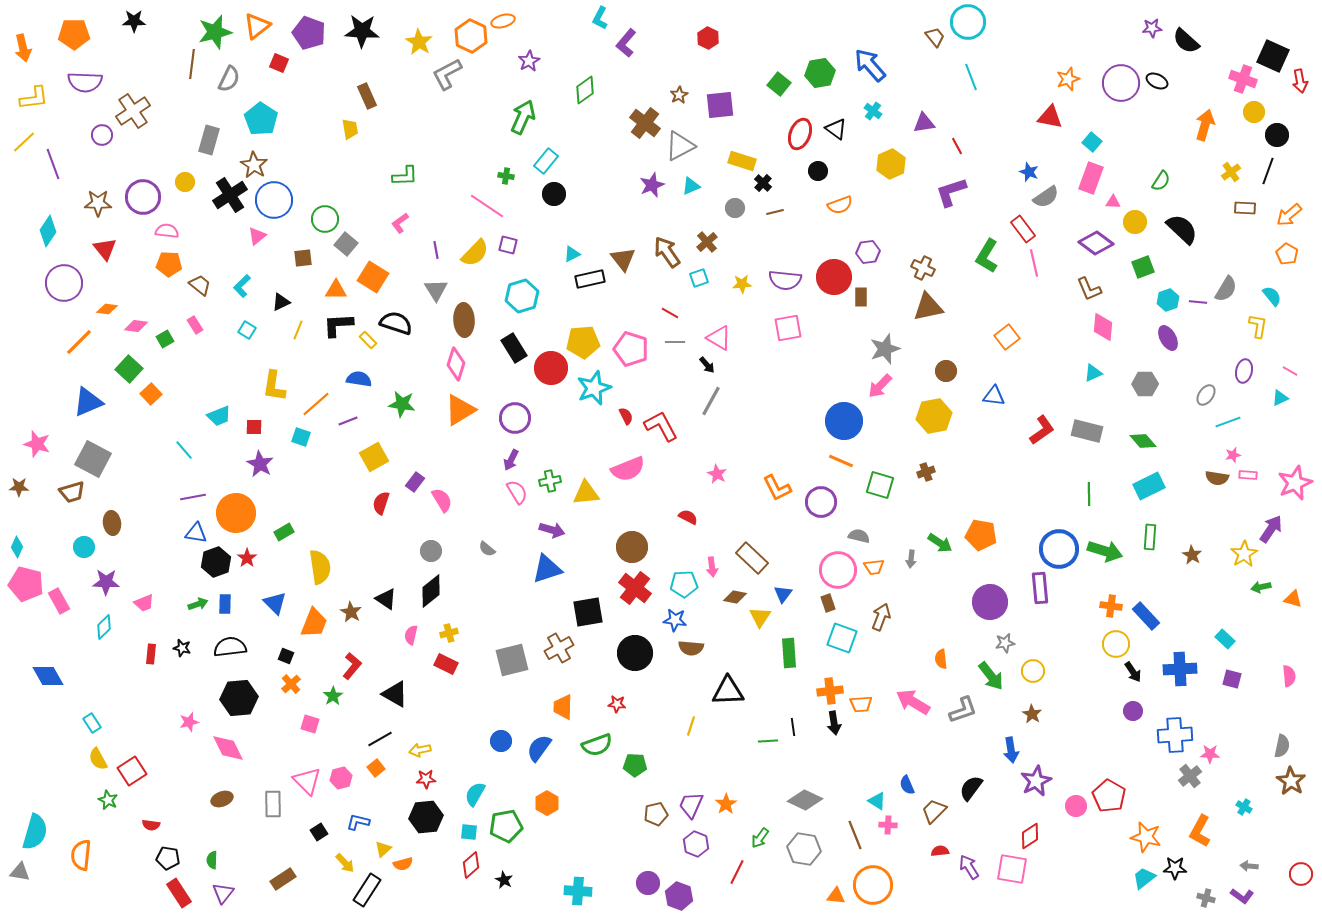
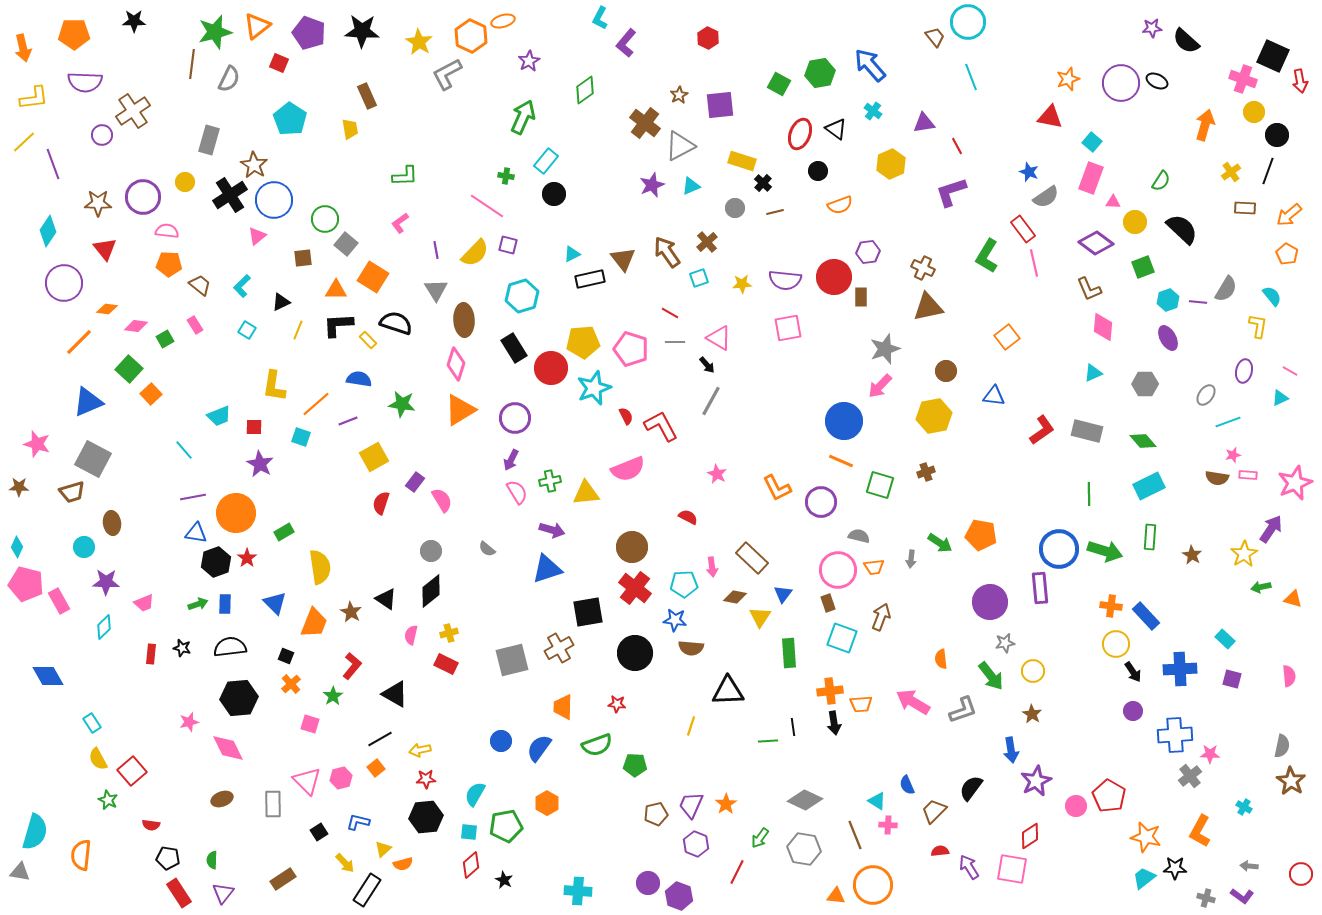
green square at (779, 84): rotated 10 degrees counterclockwise
cyan pentagon at (261, 119): moved 29 px right
red square at (132, 771): rotated 8 degrees counterclockwise
